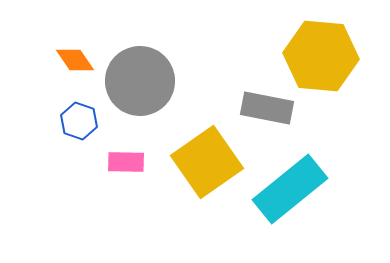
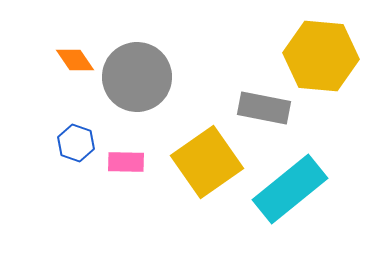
gray circle: moved 3 px left, 4 px up
gray rectangle: moved 3 px left
blue hexagon: moved 3 px left, 22 px down
